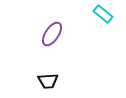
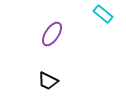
black trapezoid: rotated 30 degrees clockwise
